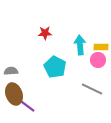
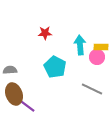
pink circle: moved 1 px left, 3 px up
gray semicircle: moved 1 px left, 1 px up
